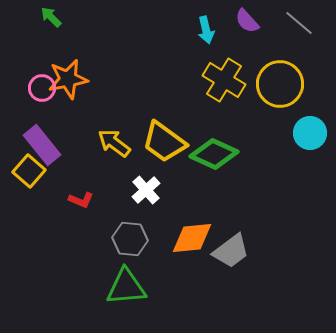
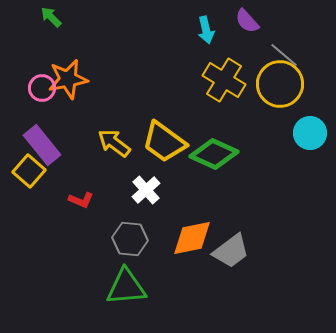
gray line: moved 15 px left, 32 px down
orange diamond: rotated 6 degrees counterclockwise
